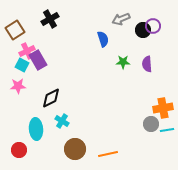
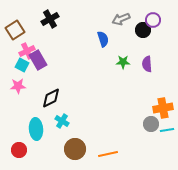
purple circle: moved 6 px up
